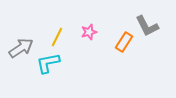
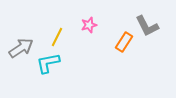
pink star: moved 7 px up
